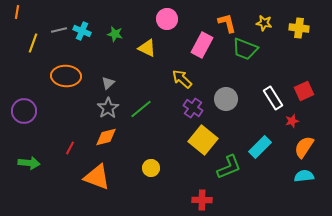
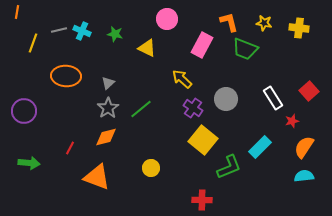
orange L-shape: moved 2 px right, 1 px up
red square: moved 5 px right; rotated 18 degrees counterclockwise
